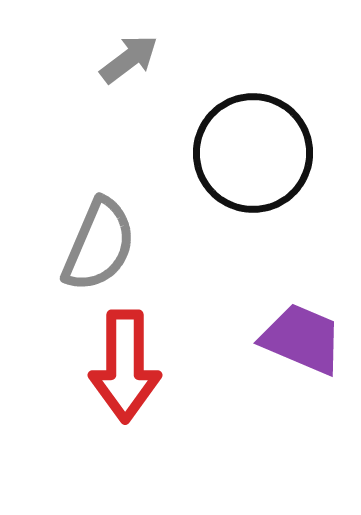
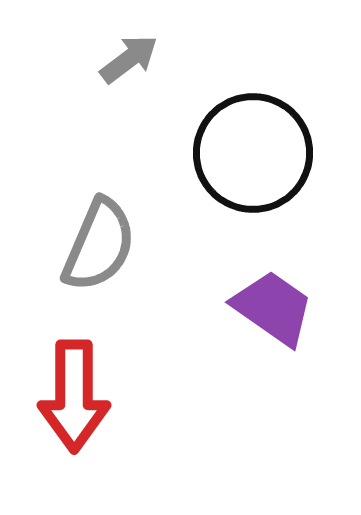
purple trapezoid: moved 29 px left, 31 px up; rotated 12 degrees clockwise
red arrow: moved 51 px left, 30 px down
